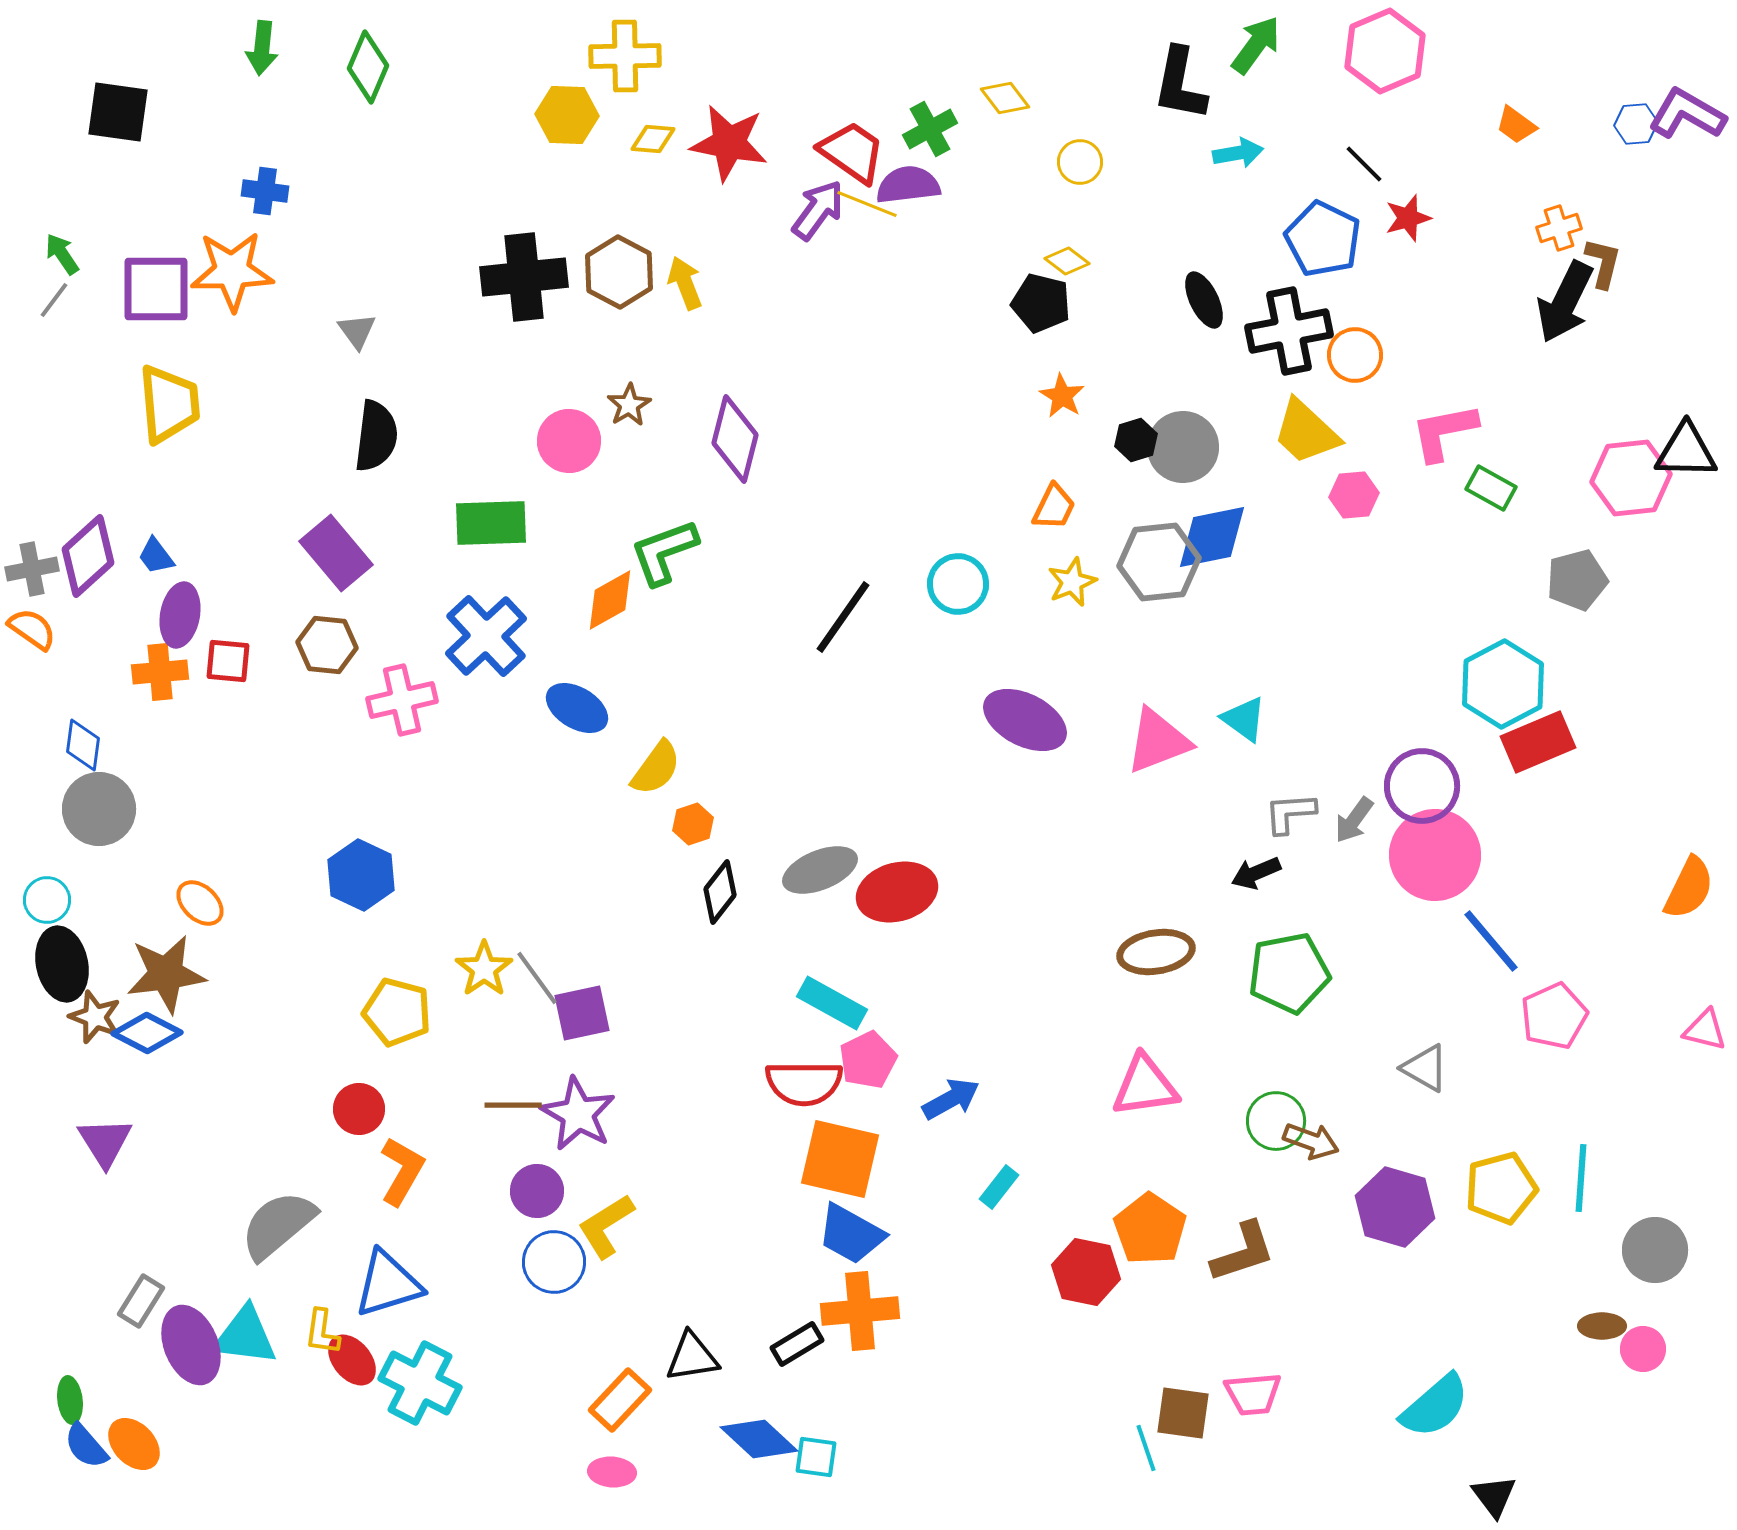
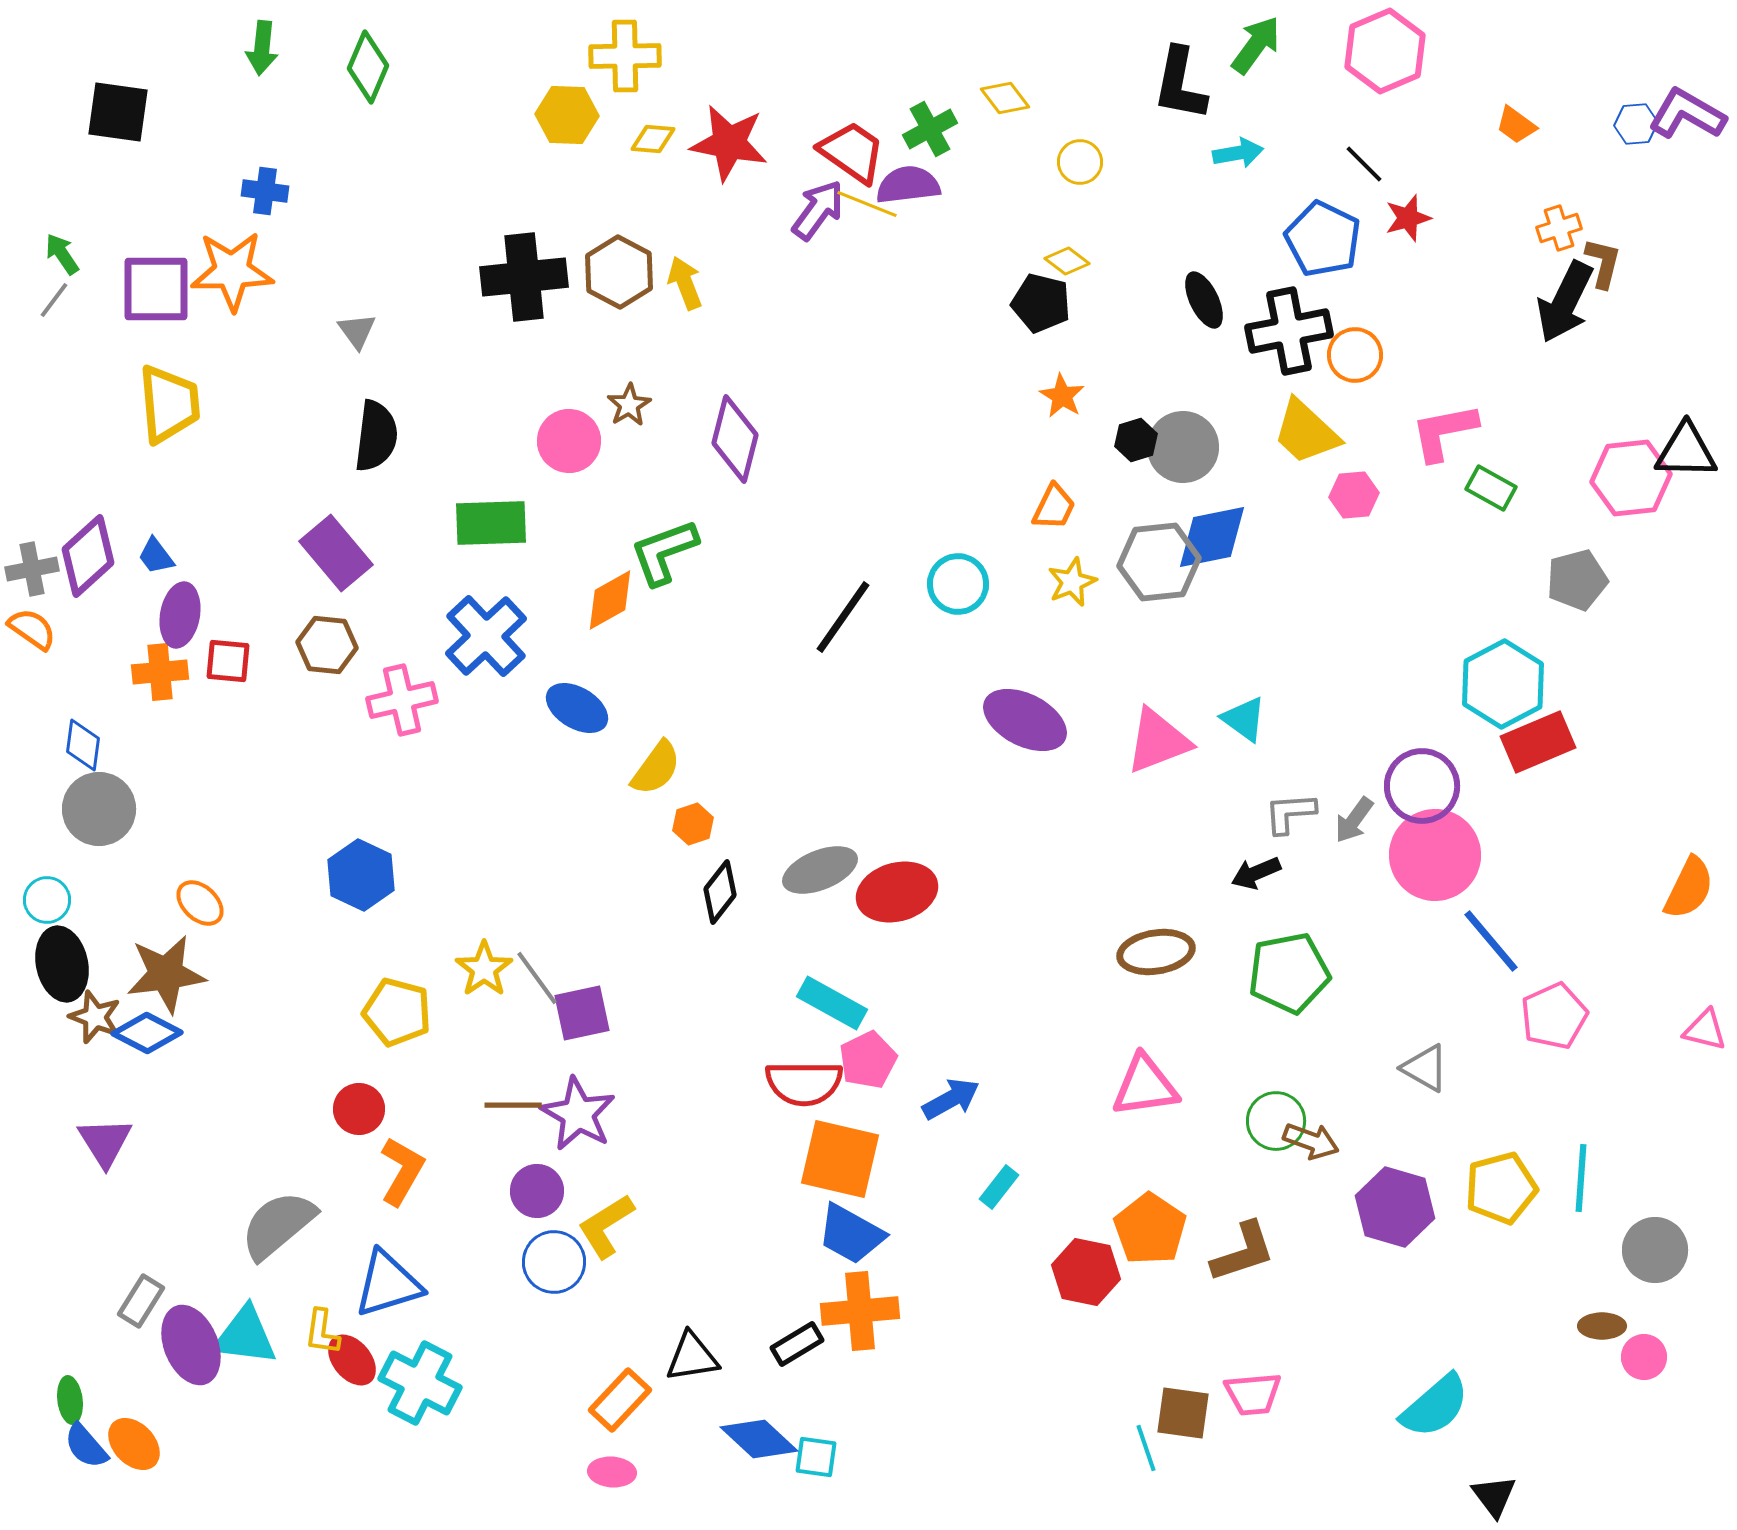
pink circle at (1643, 1349): moved 1 px right, 8 px down
